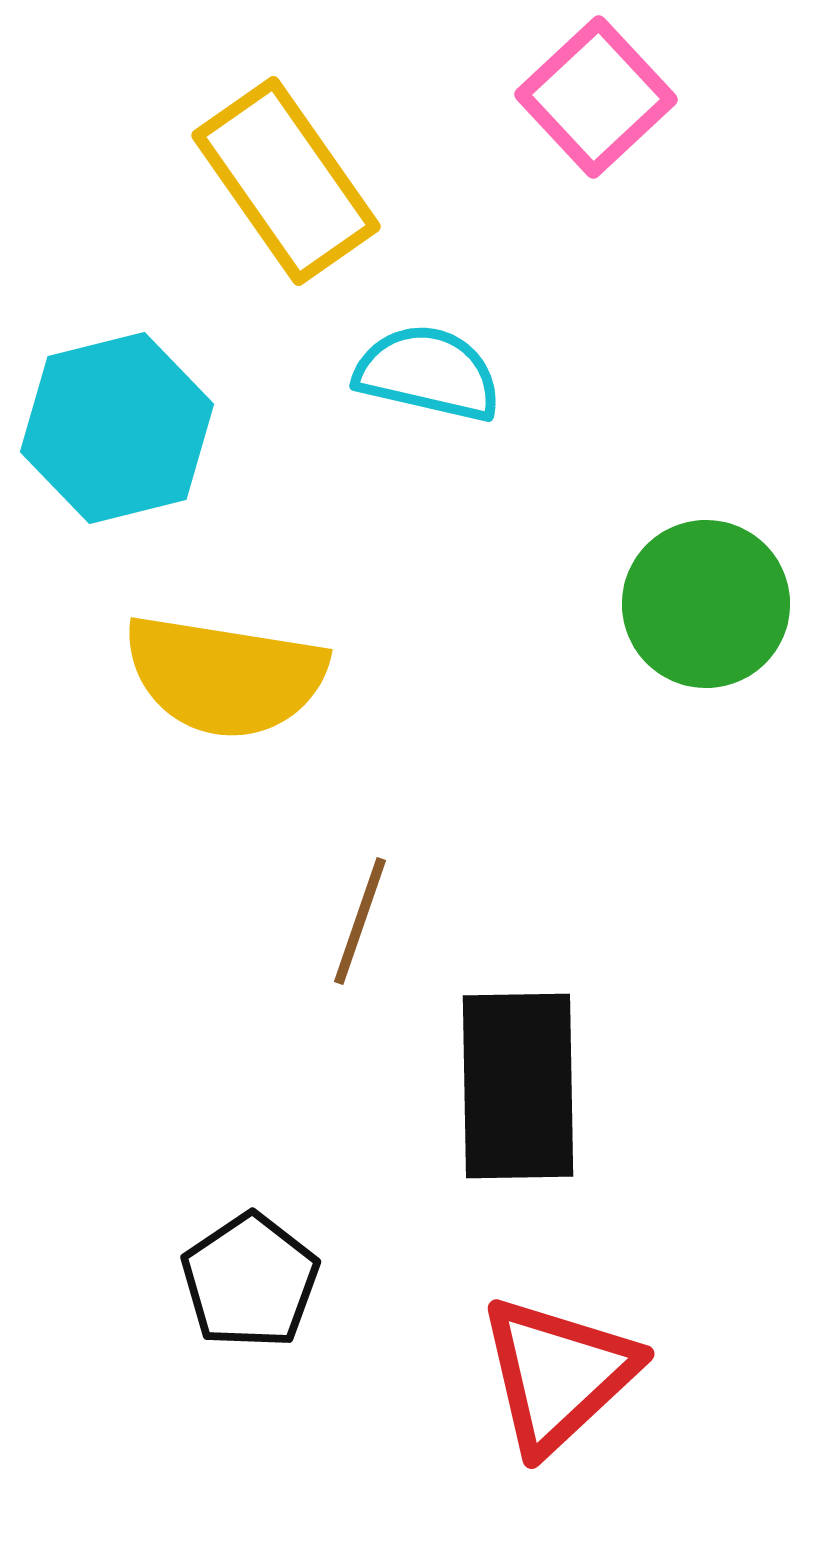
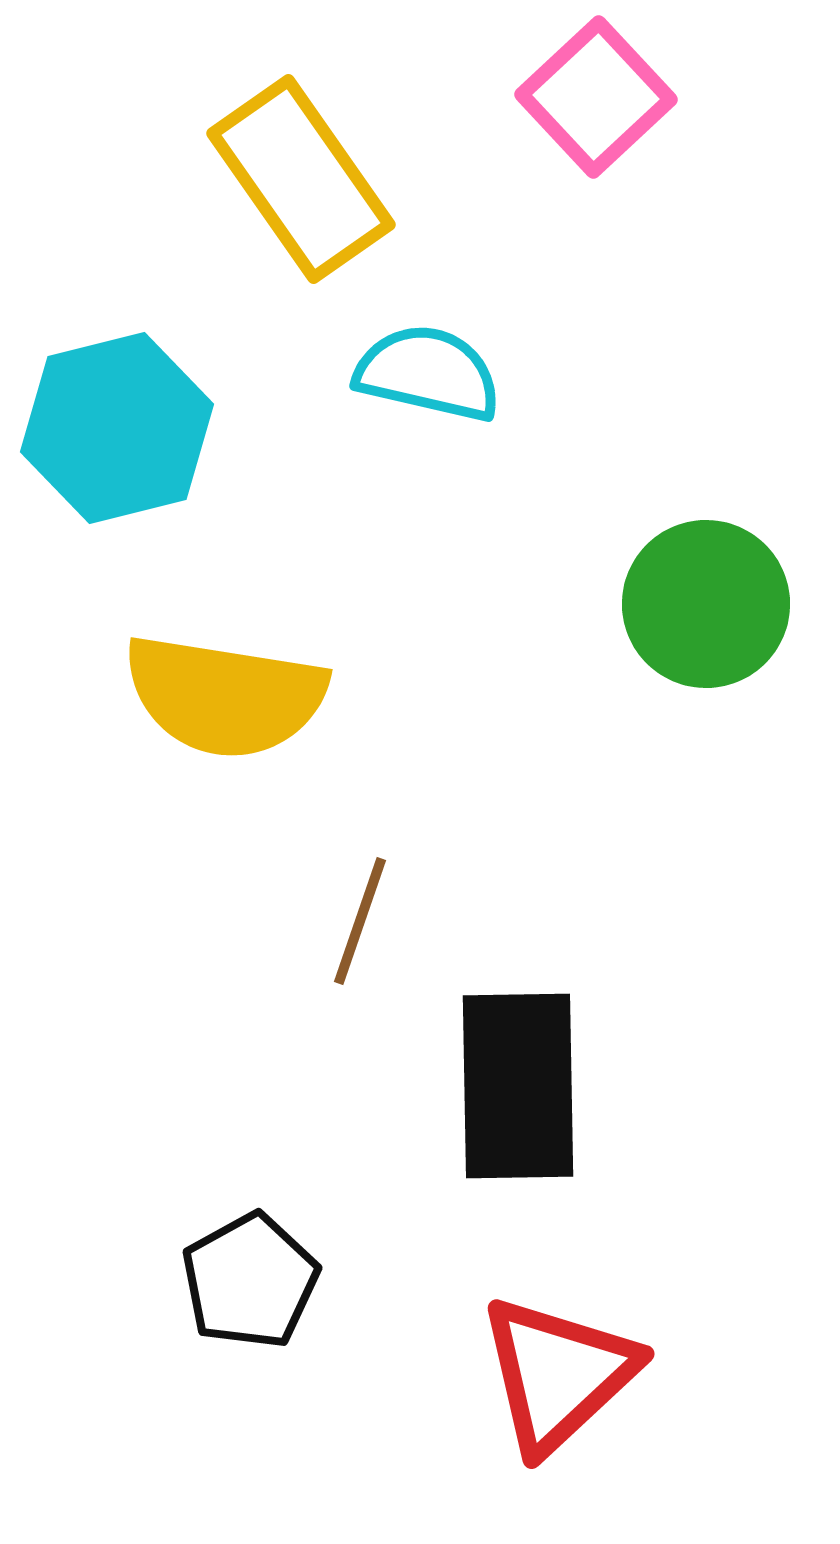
yellow rectangle: moved 15 px right, 2 px up
yellow semicircle: moved 20 px down
black pentagon: rotated 5 degrees clockwise
